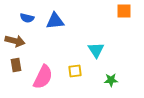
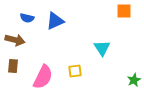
blue triangle: rotated 18 degrees counterclockwise
brown arrow: moved 1 px up
cyan triangle: moved 6 px right, 2 px up
brown rectangle: moved 3 px left, 1 px down; rotated 16 degrees clockwise
green star: moved 23 px right; rotated 24 degrees counterclockwise
